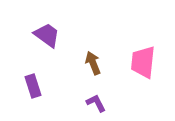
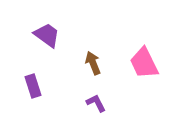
pink trapezoid: moved 1 px right, 1 px down; rotated 32 degrees counterclockwise
